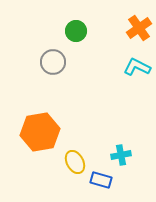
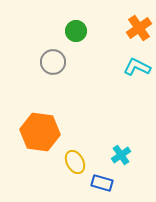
orange hexagon: rotated 18 degrees clockwise
cyan cross: rotated 24 degrees counterclockwise
blue rectangle: moved 1 px right, 3 px down
